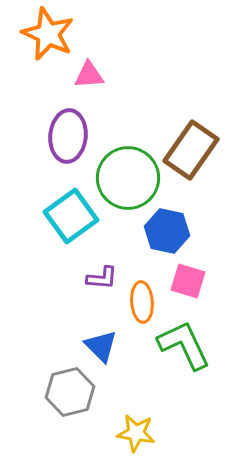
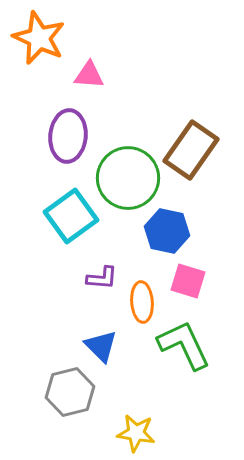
orange star: moved 9 px left, 4 px down
pink triangle: rotated 8 degrees clockwise
